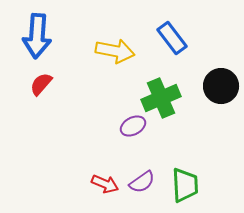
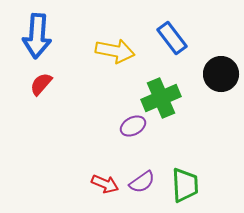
black circle: moved 12 px up
